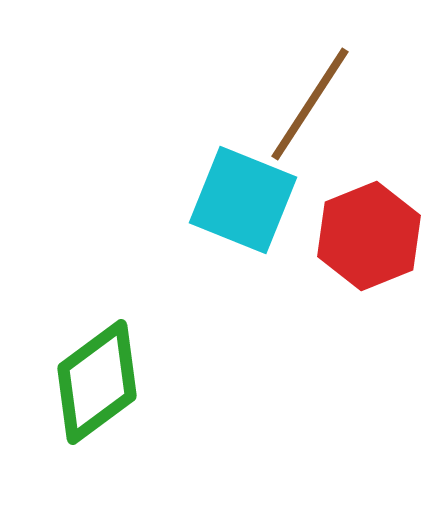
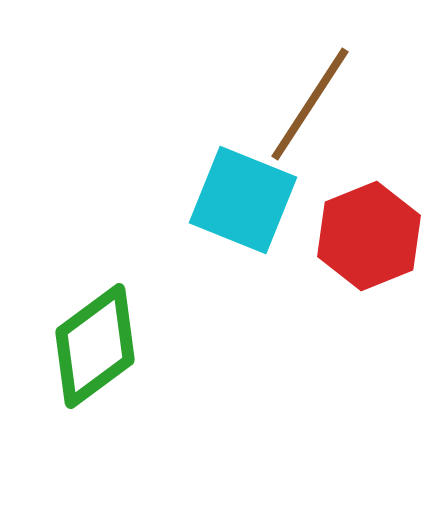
green diamond: moved 2 px left, 36 px up
